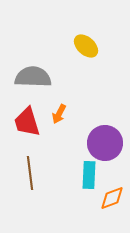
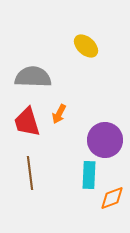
purple circle: moved 3 px up
